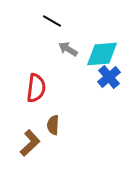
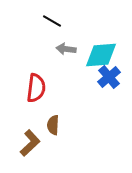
gray arrow: moved 2 px left; rotated 24 degrees counterclockwise
cyan diamond: moved 1 px left, 1 px down
